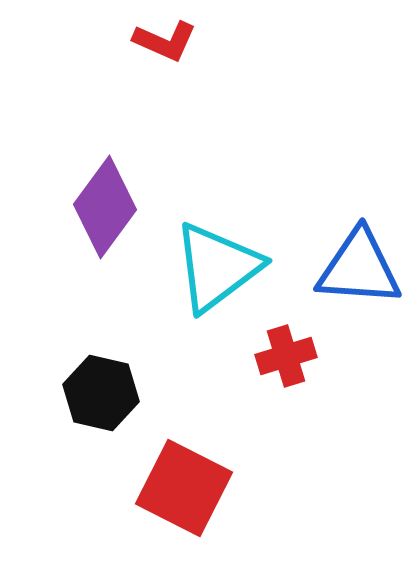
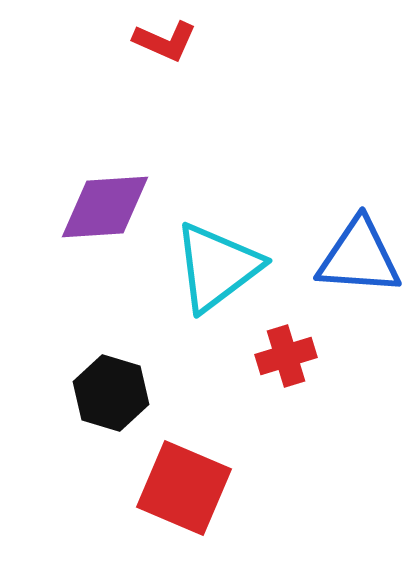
purple diamond: rotated 50 degrees clockwise
blue triangle: moved 11 px up
black hexagon: moved 10 px right; rotated 4 degrees clockwise
red square: rotated 4 degrees counterclockwise
